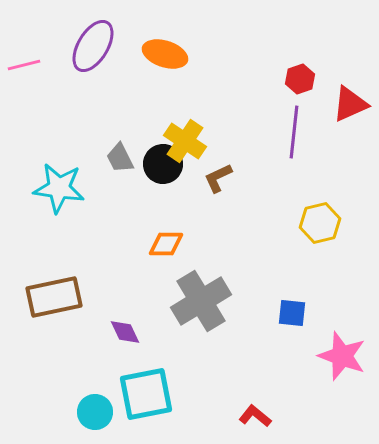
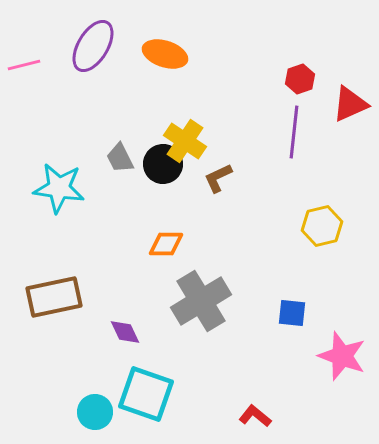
yellow hexagon: moved 2 px right, 3 px down
cyan square: rotated 30 degrees clockwise
